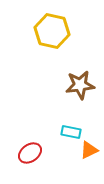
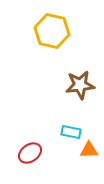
orange triangle: rotated 24 degrees clockwise
